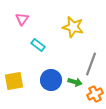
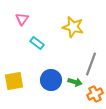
cyan rectangle: moved 1 px left, 2 px up
